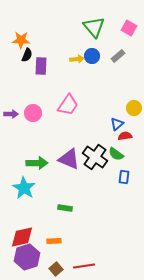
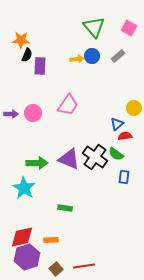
purple rectangle: moved 1 px left
orange rectangle: moved 3 px left, 1 px up
